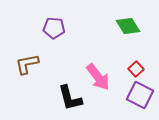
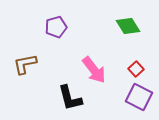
purple pentagon: moved 2 px right, 1 px up; rotated 20 degrees counterclockwise
brown L-shape: moved 2 px left
pink arrow: moved 4 px left, 7 px up
purple square: moved 1 px left, 2 px down
